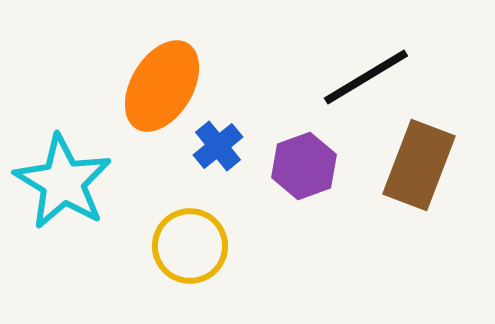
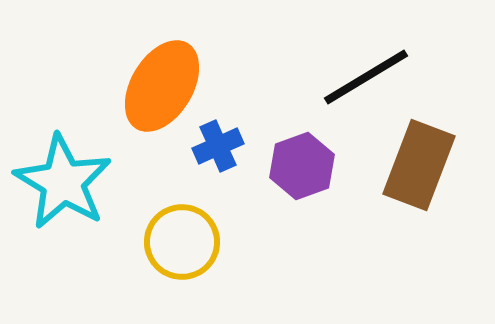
blue cross: rotated 15 degrees clockwise
purple hexagon: moved 2 px left
yellow circle: moved 8 px left, 4 px up
